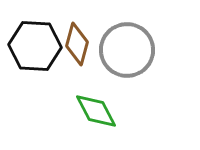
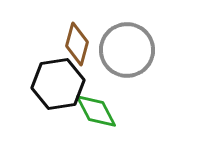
black hexagon: moved 23 px right, 38 px down; rotated 12 degrees counterclockwise
